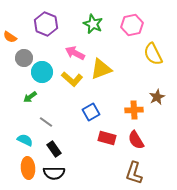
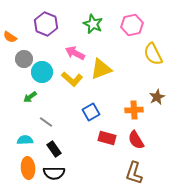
gray circle: moved 1 px down
cyan semicircle: rotated 28 degrees counterclockwise
